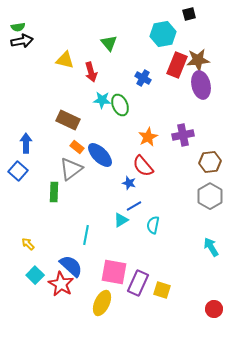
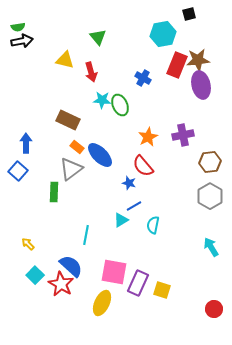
green triangle: moved 11 px left, 6 px up
